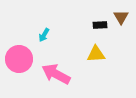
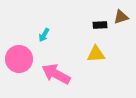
brown triangle: rotated 42 degrees clockwise
